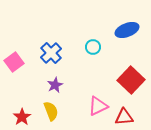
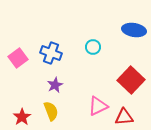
blue ellipse: moved 7 px right; rotated 30 degrees clockwise
blue cross: rotated 25 degrees counterclockwise
pink square: moved 4 px right, 4 px up
